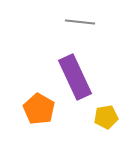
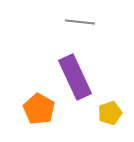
yellow pentagon: moved 4 px right, 4 px up; rotated 10 degrees counterclockwise
